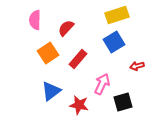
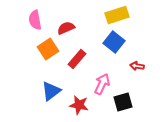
pink semicircle: rotated 12 degrees counterclockwise
red semicircle: rotated 24 degrees clockwise
blue square: rotated 20 degrees counterclockwise
orange square: moved 4 px up
red rectangle: moved 1 px left
red arrow: rotated 24 degrees clockwise
